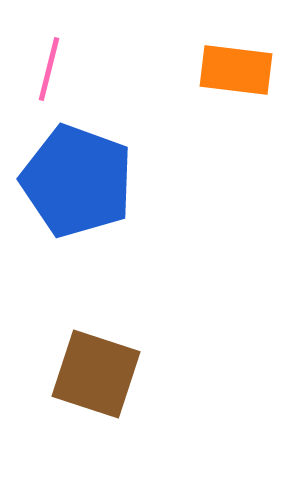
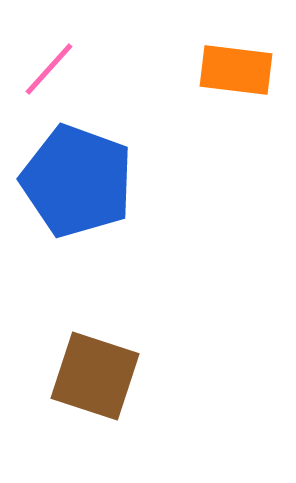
pink line: rotated 28 degrees clockwise
brown square: moved 1 px left, 2 px down
